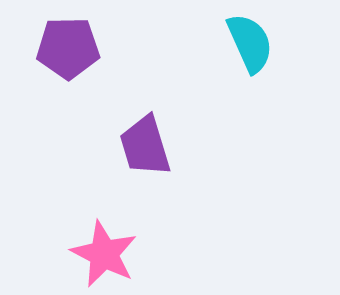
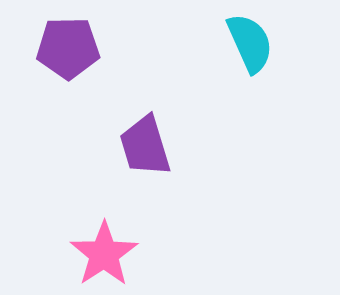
pink star: rotated 12 degrees clockwise
